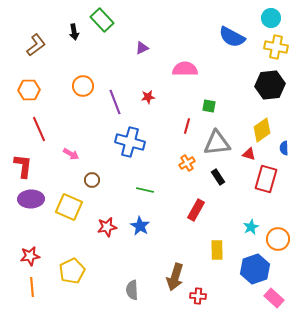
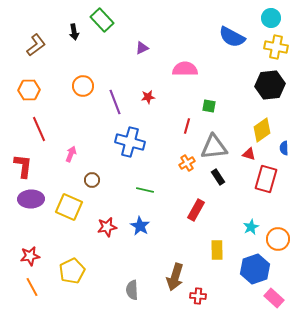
gray triangle at (217, 143): moved 3 px left, 4 px down
pink arrow at (71, 154): rotated 98 degrees counterclockwise
orange line at (32, 287): rotated 24 degrees counterclockwise
